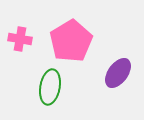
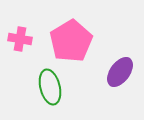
purple ellipse: moved 2 px right, 1 px up
green ellipse: rotated 24 degrees counterclockwise
